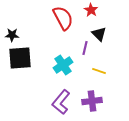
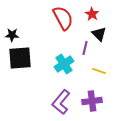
red star: moved 1 px right, 4 px down
cyan cross: moved 1 px right, 1 px up
